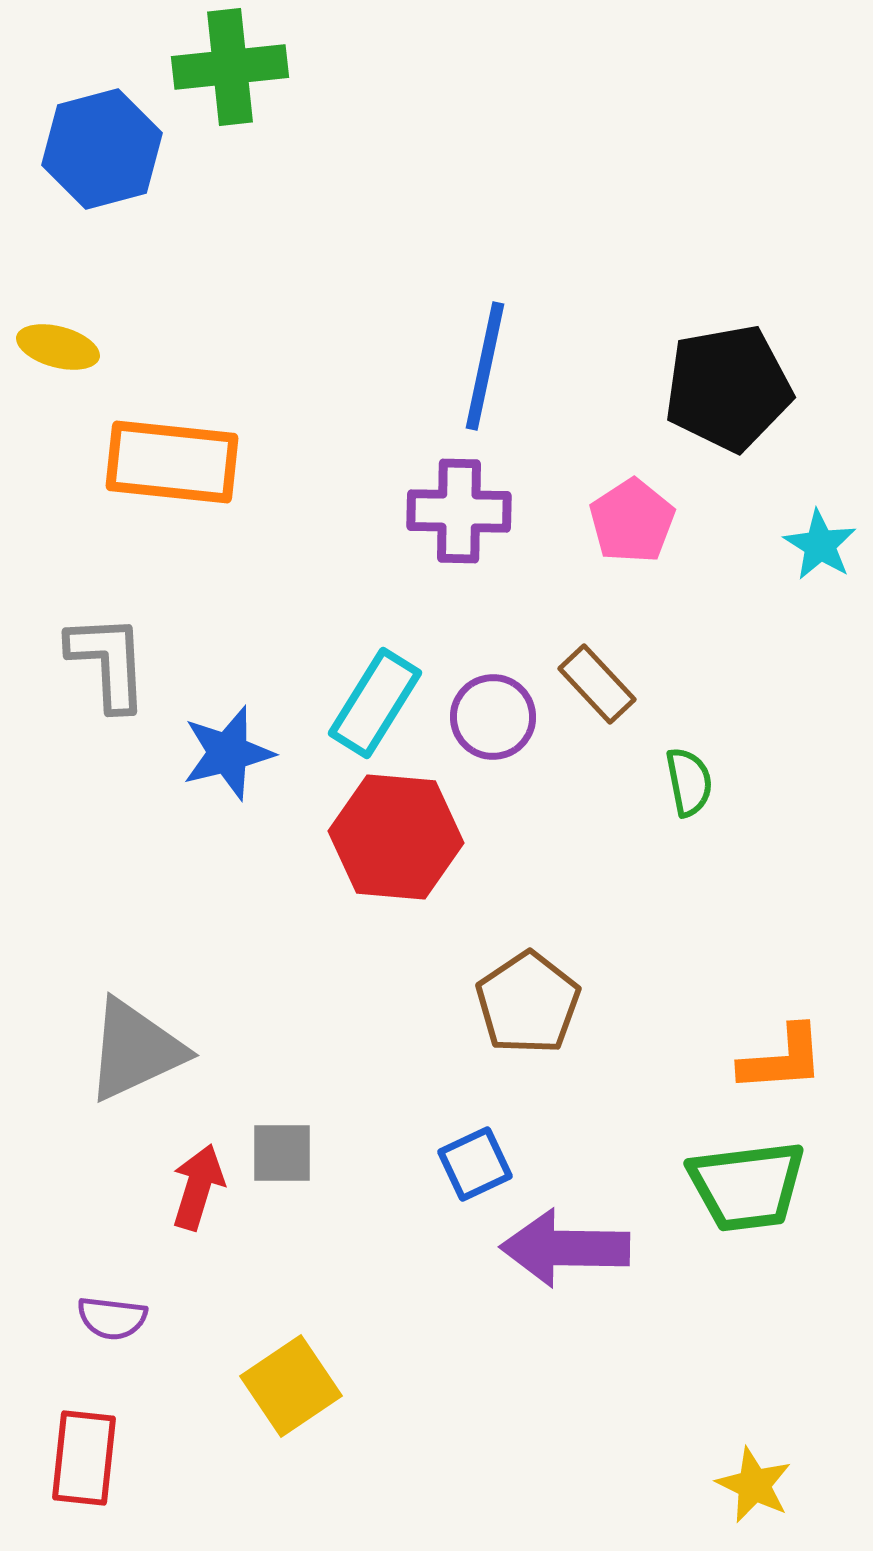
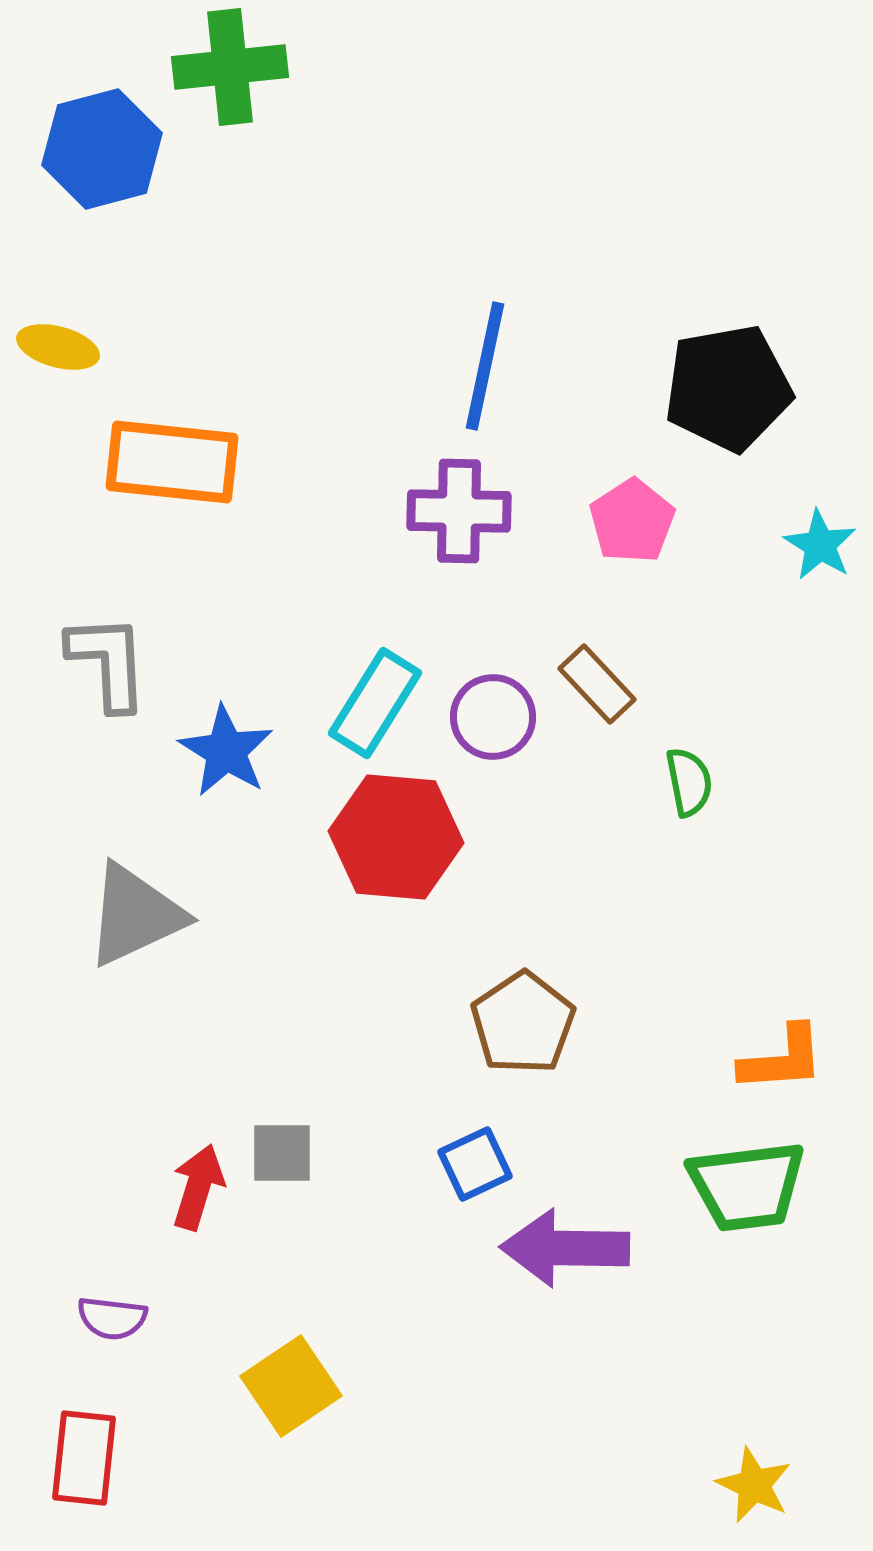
blue star: moved 2 px left, 2 px up; rotated 26 degrees counterclockwise
brown pentagon: moved 5 px left, 20 px down
gray triangle: moved 135 px up
